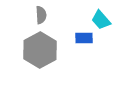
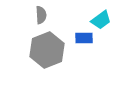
cyan trapezoid: rotated 85 degrees counterclockwise
gray hexagon: moved 7 px right; rotated 8 degrees clockwise
